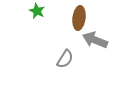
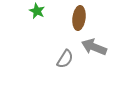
gray arrow: moved 1 px left, 7 px down
